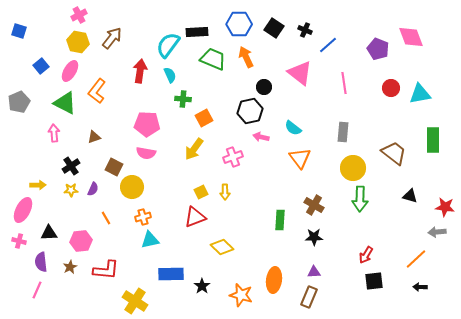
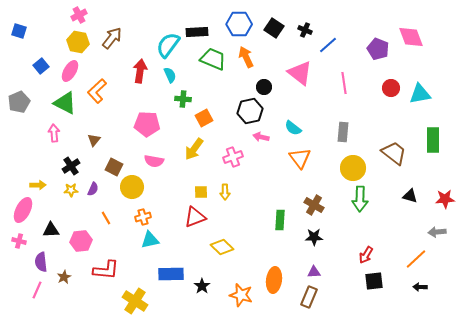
orange L-shape at (97, 91): rotated 10 degrees clockwise
brown triangle at (94, 137): moved 3 px down; rotated 32 degrees counterclockwise
pink semicircle at (146, 153): moved 8 px right, 8 px down
yellow square at (201, 192): rotated 24 degrees clockwise
red star at (445, 207): moved 8 px up; rotated 12 degrees counterclockwise
black triangle at (49, 233): moved 2 px right, 3 px up
brown star at (70, 267): moved 6 px left, 10 px down
